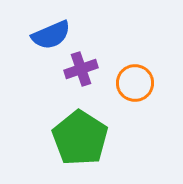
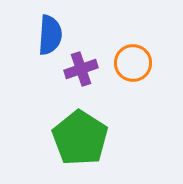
blue semicircle: moved 1 px left; rotated 63 degrees counterclockwise
orange circle: moved 2 px left, 20 px up
